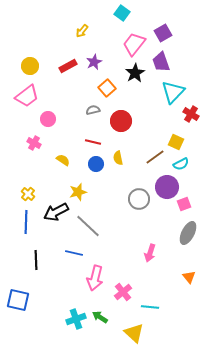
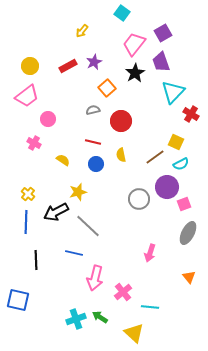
yellow semicircle at (118, 158): moved 3 px right, 3 px up
